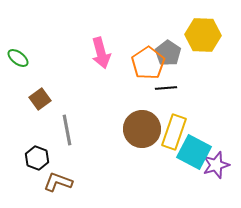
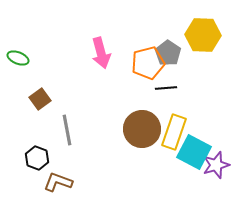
green ellipse: rotated 15 degrees counterclockwise
orange pentagon: rotated 20 degrees clockwise
